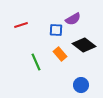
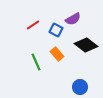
red line: moved 12 px right; rotated 16 degrees counterclockwise
blue square: rotated 24 degrees clockwise
black diamond: moved 2 px right
orange rectangle: moved 3 px left
blue circle: moved 1 px left, 2 px down
